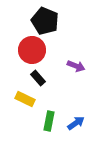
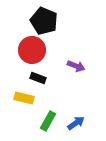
black pentagon: moved 1 px left
black rectangle: rotated 28 degrees counterclockwise
yellow rectangle: moved 1 px left, 1 px up; rotated 12 degrees counterclockwise
green rectangle: moved 1 px left; rotated 18 degrees clockwise
